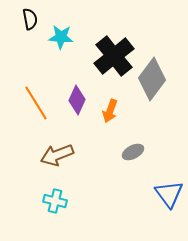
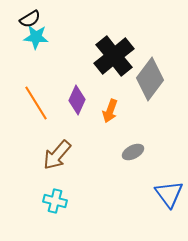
black semicircle: rotated 70 degrees clockwise
cyan star: moved 25 px left
gray diamond: moved 2 px left
brown arrow: rotated 28 degrees counterclockwise
